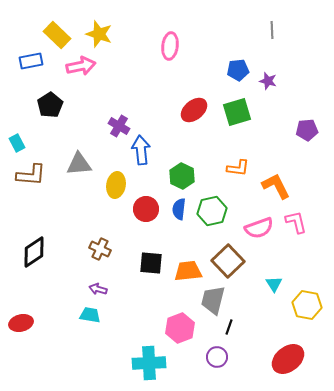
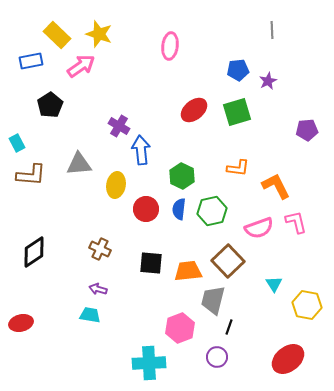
pink arrow at (81, 66): rotated 24 degrees counterclockwise
purple star at (268, 81): rotated 30 degrees clockwise
